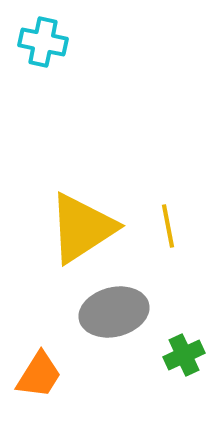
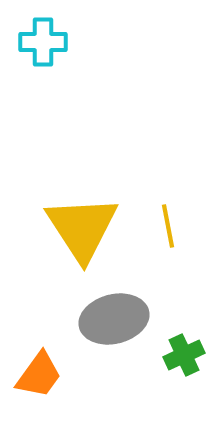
cyan cross: rotated 12 degrees counterclockwise
yellow triangle: rotated 30 degrees counterclockwise
gray ellipse: moved 7 px down
orange trapezoid: rotated 4 degrees clockwise
